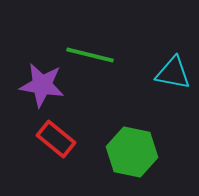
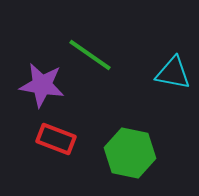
green line: rotated 21 degrees clockwise
red rectangle: rotated 18 degrees counterclockwise
green hexagon: moved 2 px left, 1 px down
